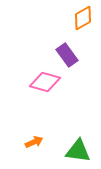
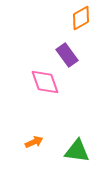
orange diamond: moved 2 px left
pink diamond: rotated 56 degrees clockwise
green triangle: moved 1 px left
